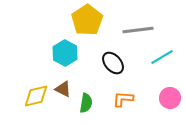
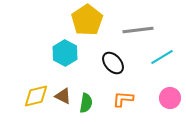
brown triangle: moved 7 px down
